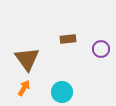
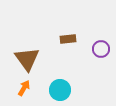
cyan circle: moved 2 px left, 2 px up
